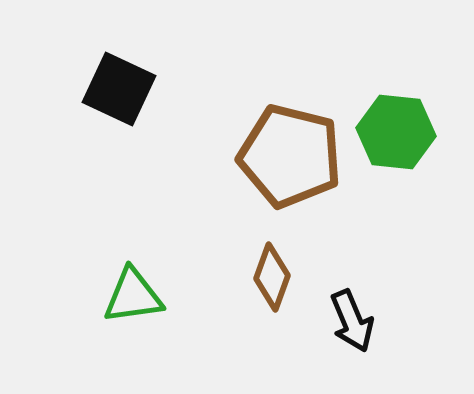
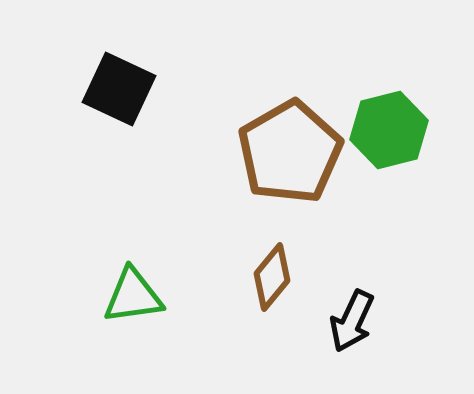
green hexagon: moved 7 px left, 2 px up; rotated 20 degrees counterclockwise
brown pentagon: moved 4 px up; rotated 28 degrees clockwise
brown diamond: rotated 20 degrees clockwise
black arrow: rotated 48 degrees clockwise
